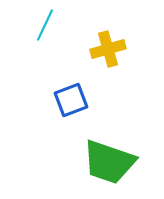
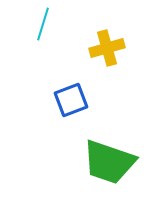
cyan line: moved 2 px left, 1 px up; rotated 8 degrees counterclockwise
yellow cross: moved 1 px left, 1 px up
